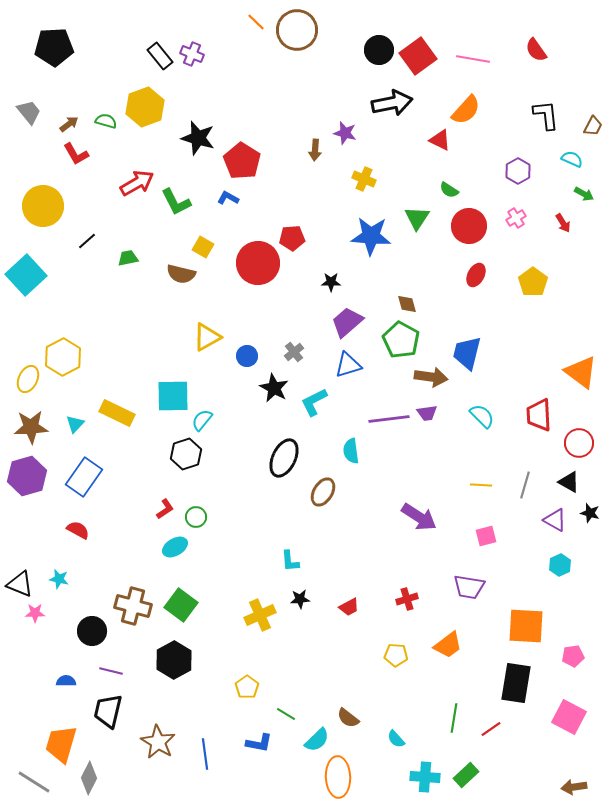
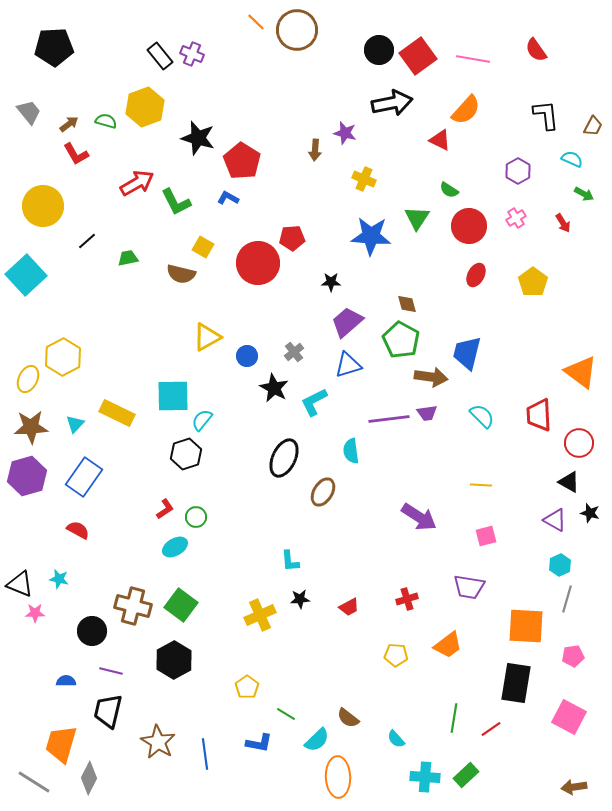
gray line at (525, 485): moved 42 px right, 114 px down
